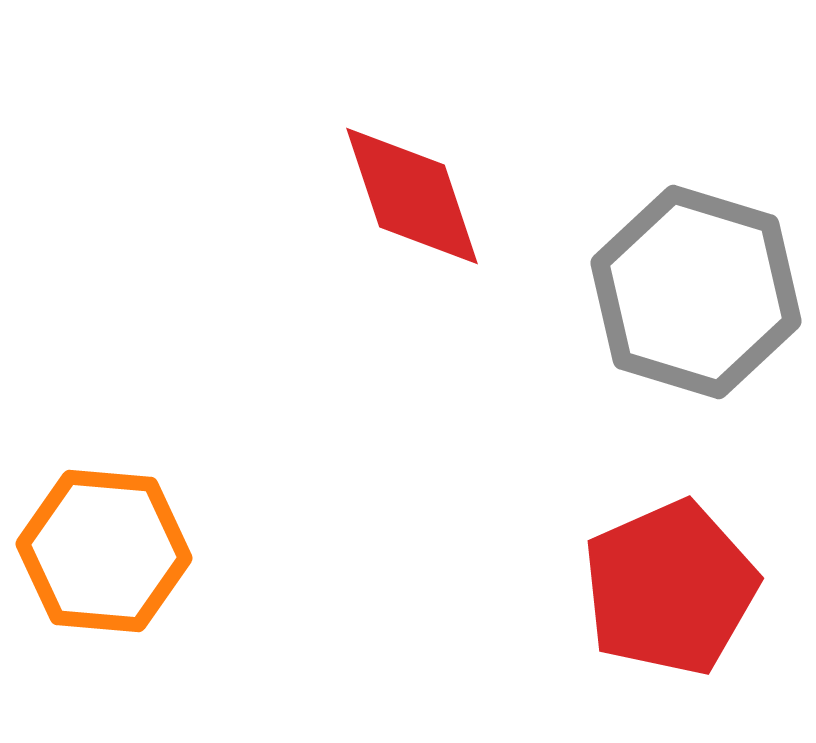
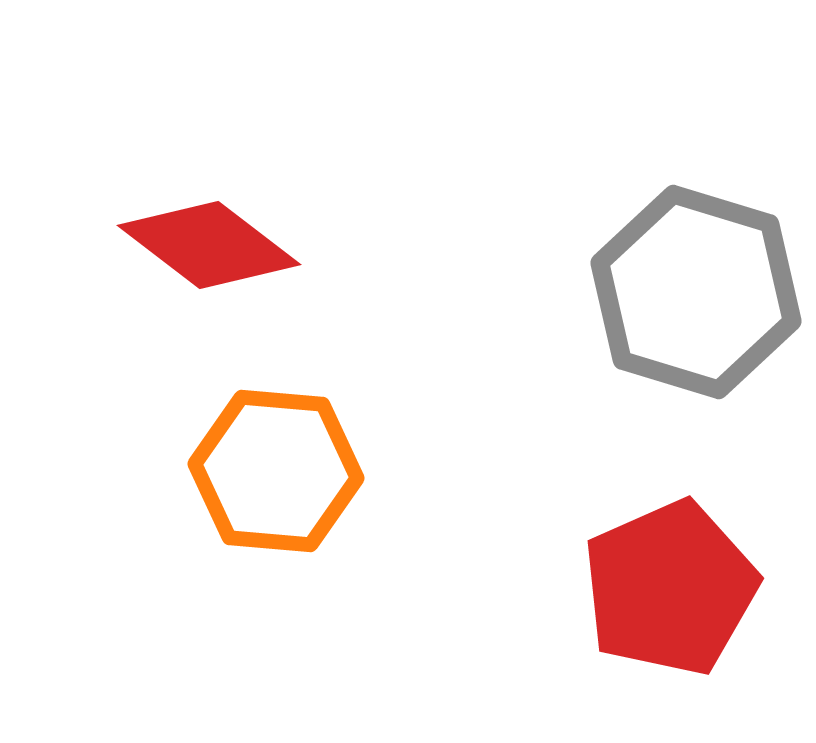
red diamond: moved 203 px left, 49 px down; rotated 34 degrees counterclockwise
orange hexagon: moved 172 px right, 80 px up
